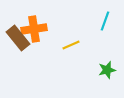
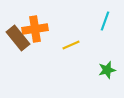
orange cross: moved 1 px right
